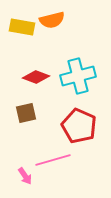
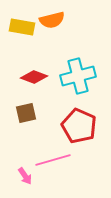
red diamond: moved 2 px left
